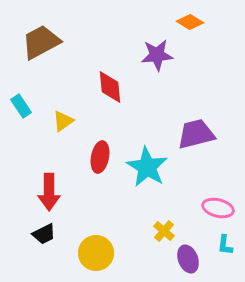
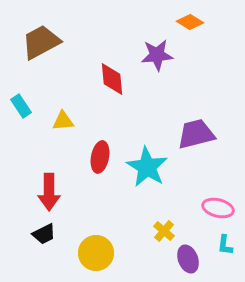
red diamond: moved 2 px right, 8 px up
yellow triangle: rotated 30 degrees clockwise
